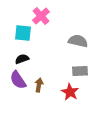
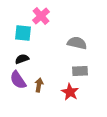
gray semicircle: moved 1 px left, 2 px down
